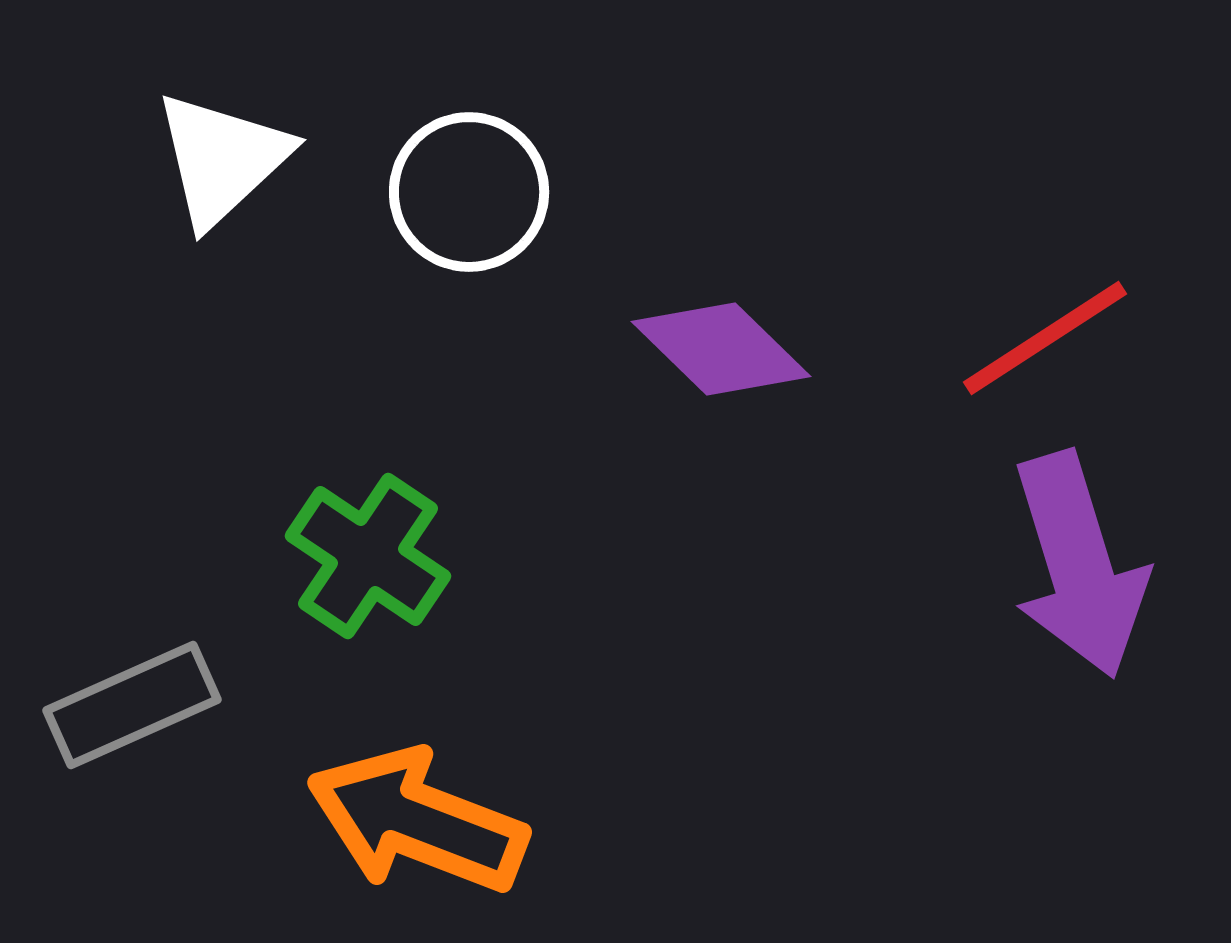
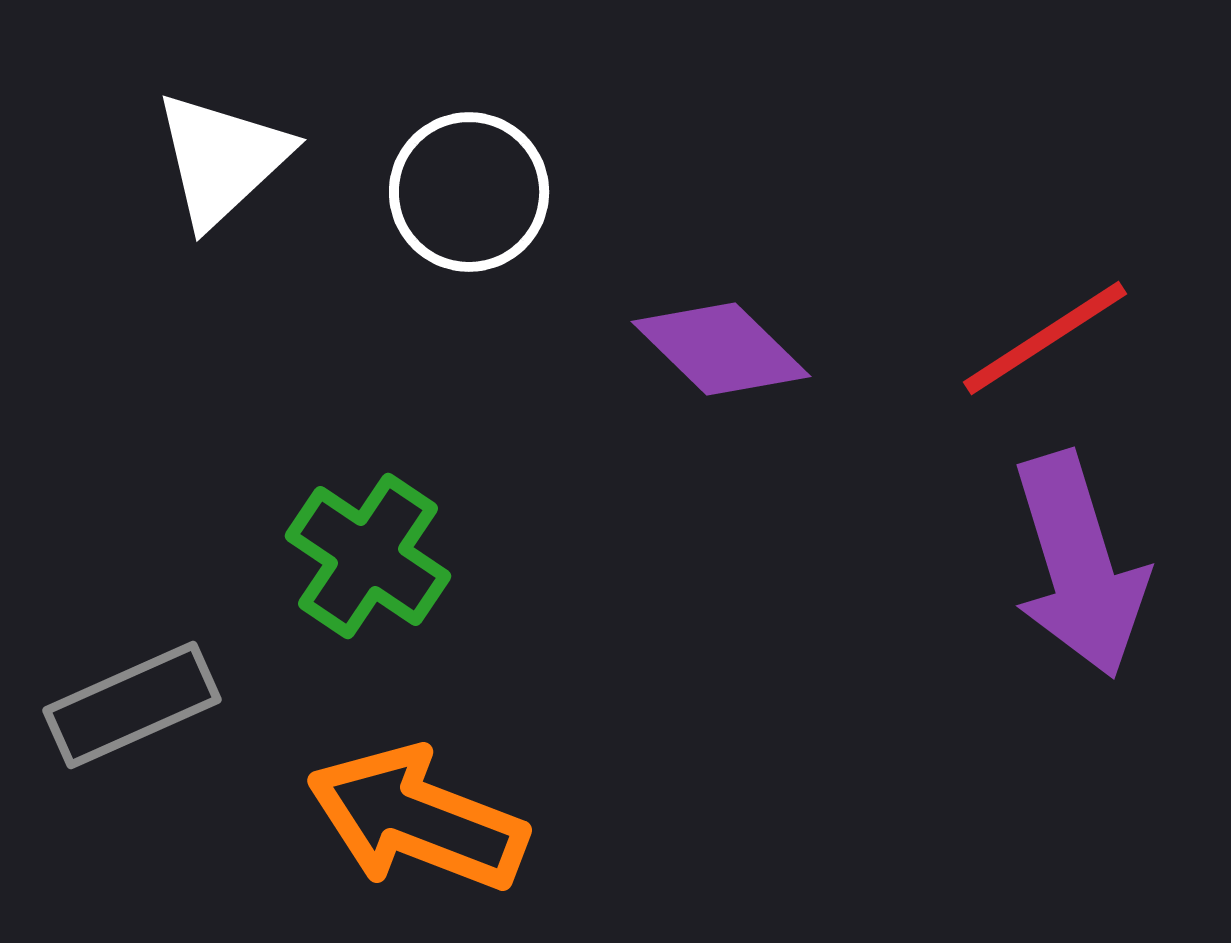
orange arrow: moved 2 px up
